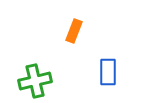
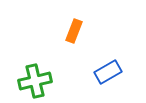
blue rectangle: rotated 60 degrees clockwise
